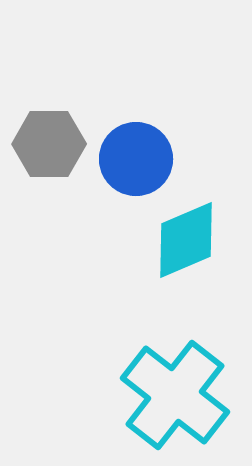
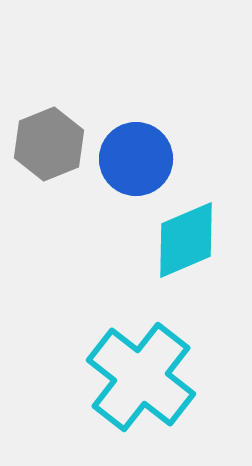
gray hexagon: rotated 22 degrees counterclockwise
cyan cross: moved 34 px left, 18 px up
